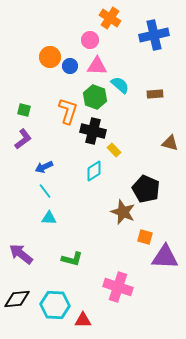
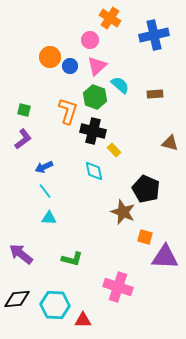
pink triangle: rotated 45 degrees counterclockwise
cyan diamond: rotated 70 degrees counterclockwise
